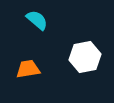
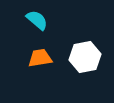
orange trapezoid: moved 12 px right, 11 px up
